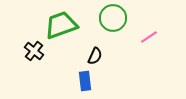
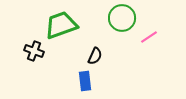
green circle: moved 9 px right
black cross: rotated 18 degrees counterclockwise
